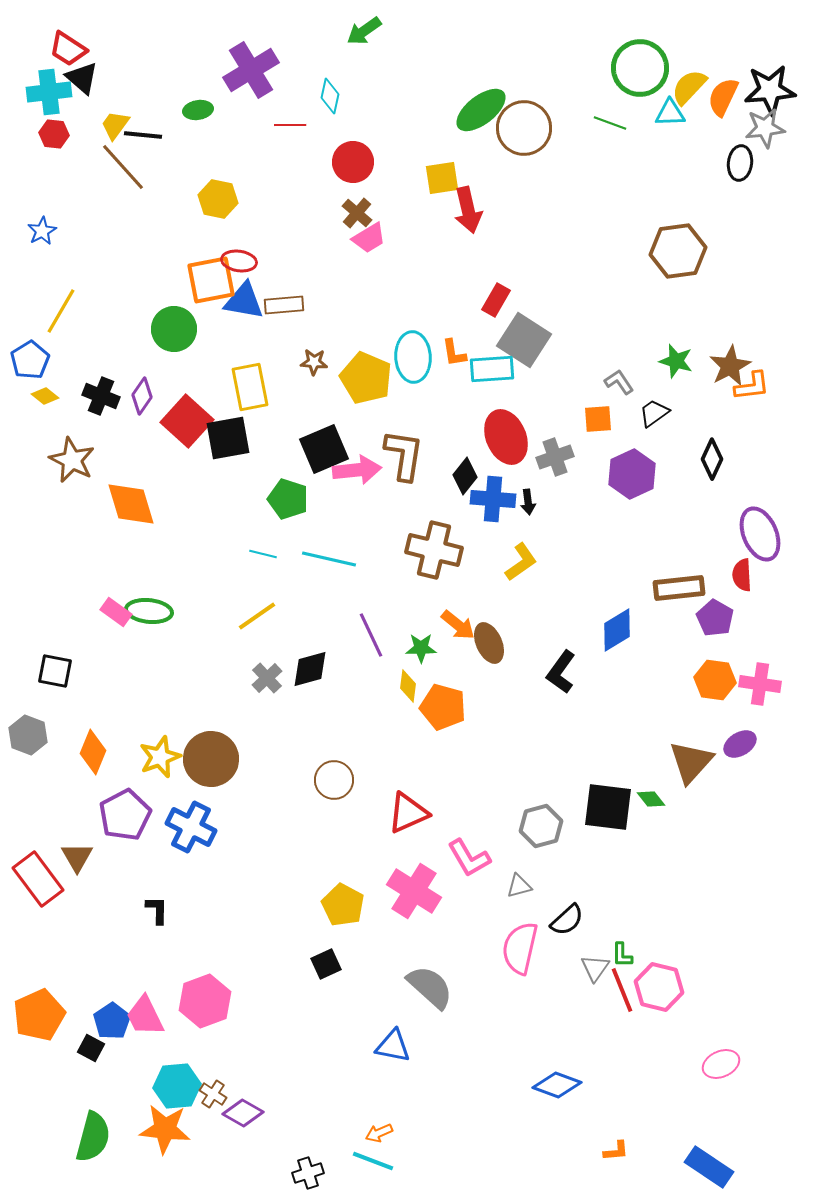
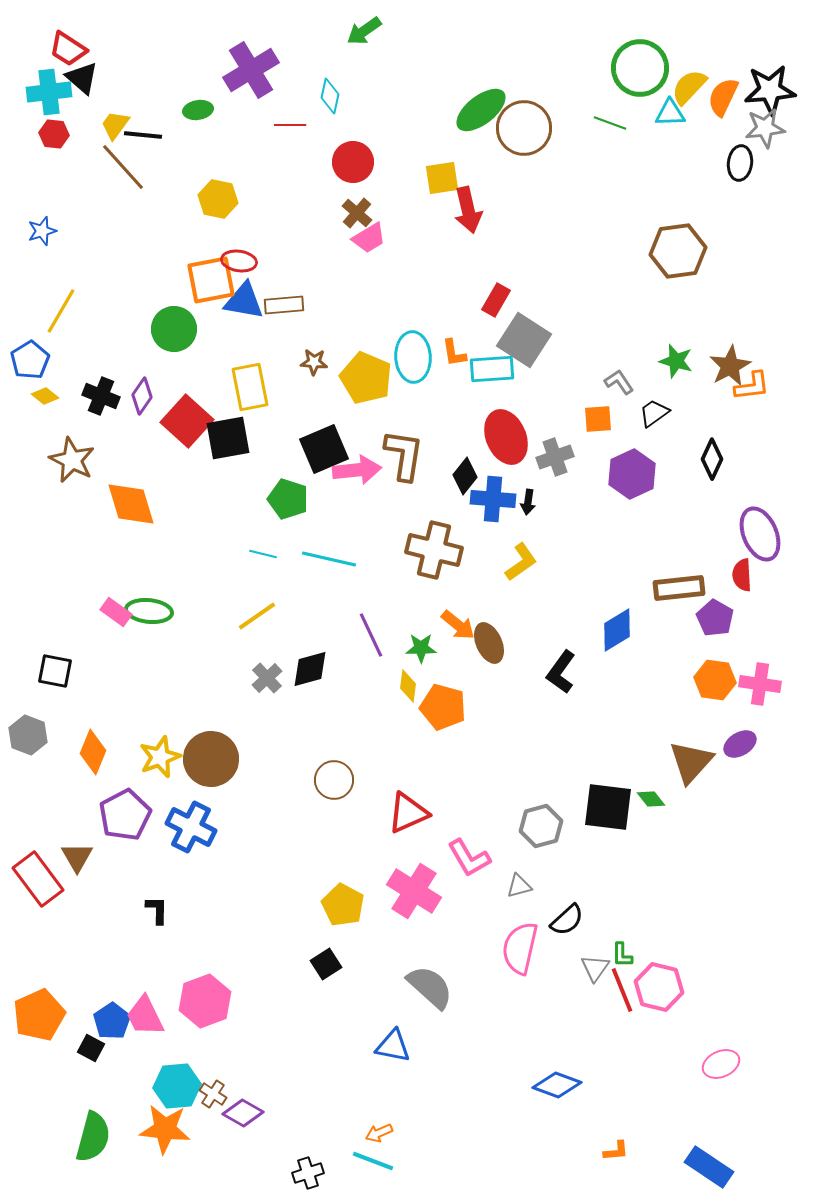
blue star at (42, 231): rotated 12 degrees clockwise
black arrow at (528, 502): rotated 15 degrees clockwise
black square at (326, 964): rotated 8 degrees counterclockwise
